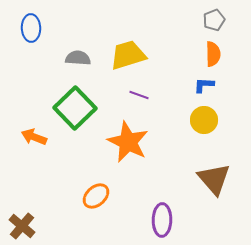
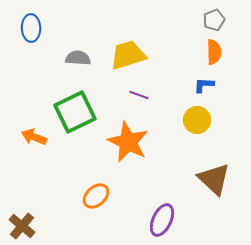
orange semicircle: moved 1 px right, 2 px up
green square: moved 4 px down; rotated 18 degrees clockwise
yellow circle: moved 7 px left
brown triangle: rotated 6 degrees counterclockwise
purple ellipse: rotated 24 degrees clockwise
